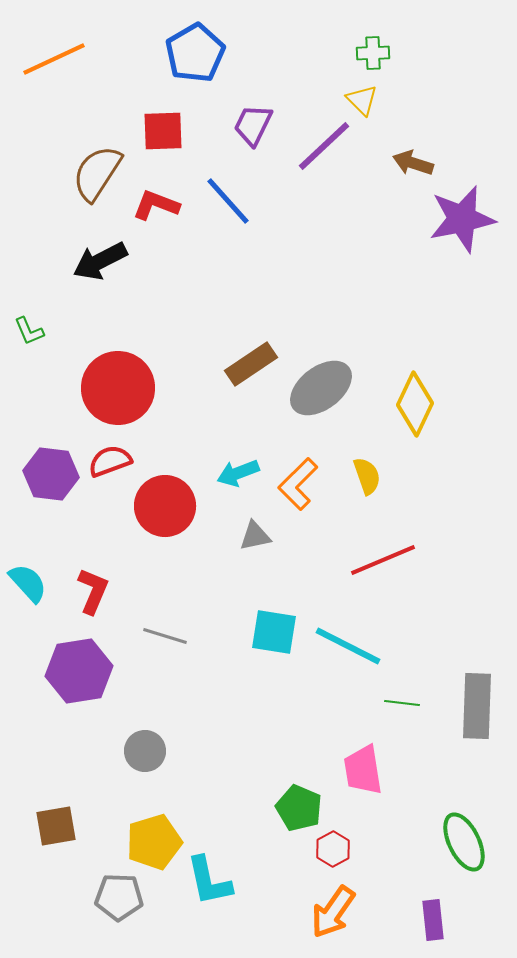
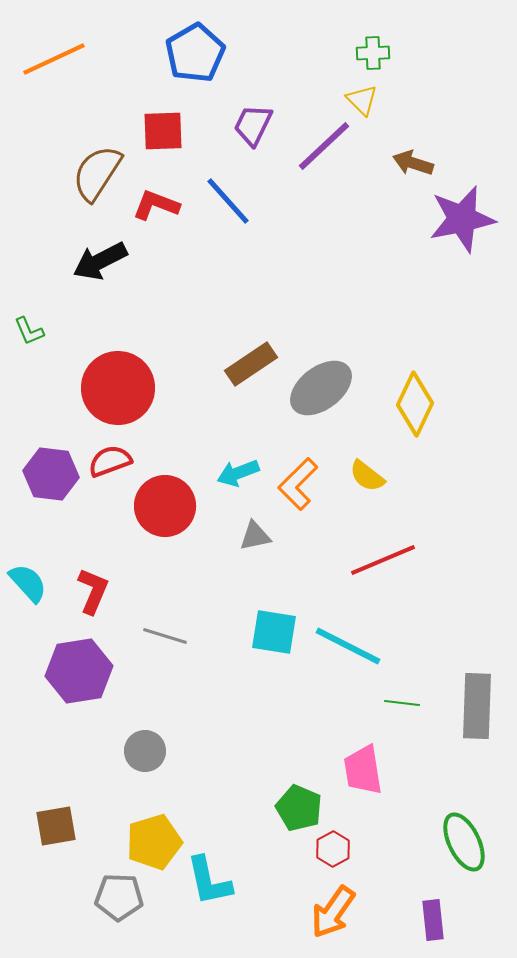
yellow semicircle at (367, 476): rotated 147 degrees clockwise
